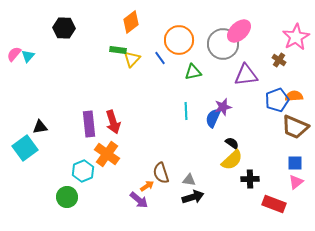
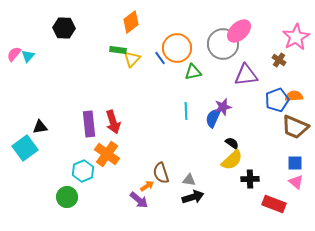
orange circle: moved 2 px left, 8 px down
pink triangle: rotated 42 degrees counterclockwise
